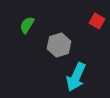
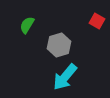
cyan arrow: moved 11 px left; rotated 16 degrees clockwise
